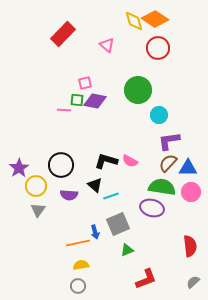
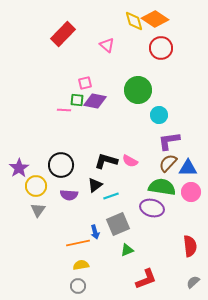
red circle: moved 3 px right
black triangle: rotated 42 degrees clockwise
